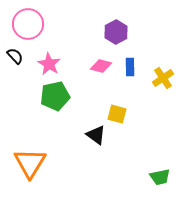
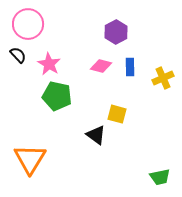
black semicircle: moved 3 px right, 1 px up
yellow cross: rotated 10 degrees clockwise
green pentagon: moved 2 px right; rotated 24 degrees clockwise
orange triangle: moved 4 px up
